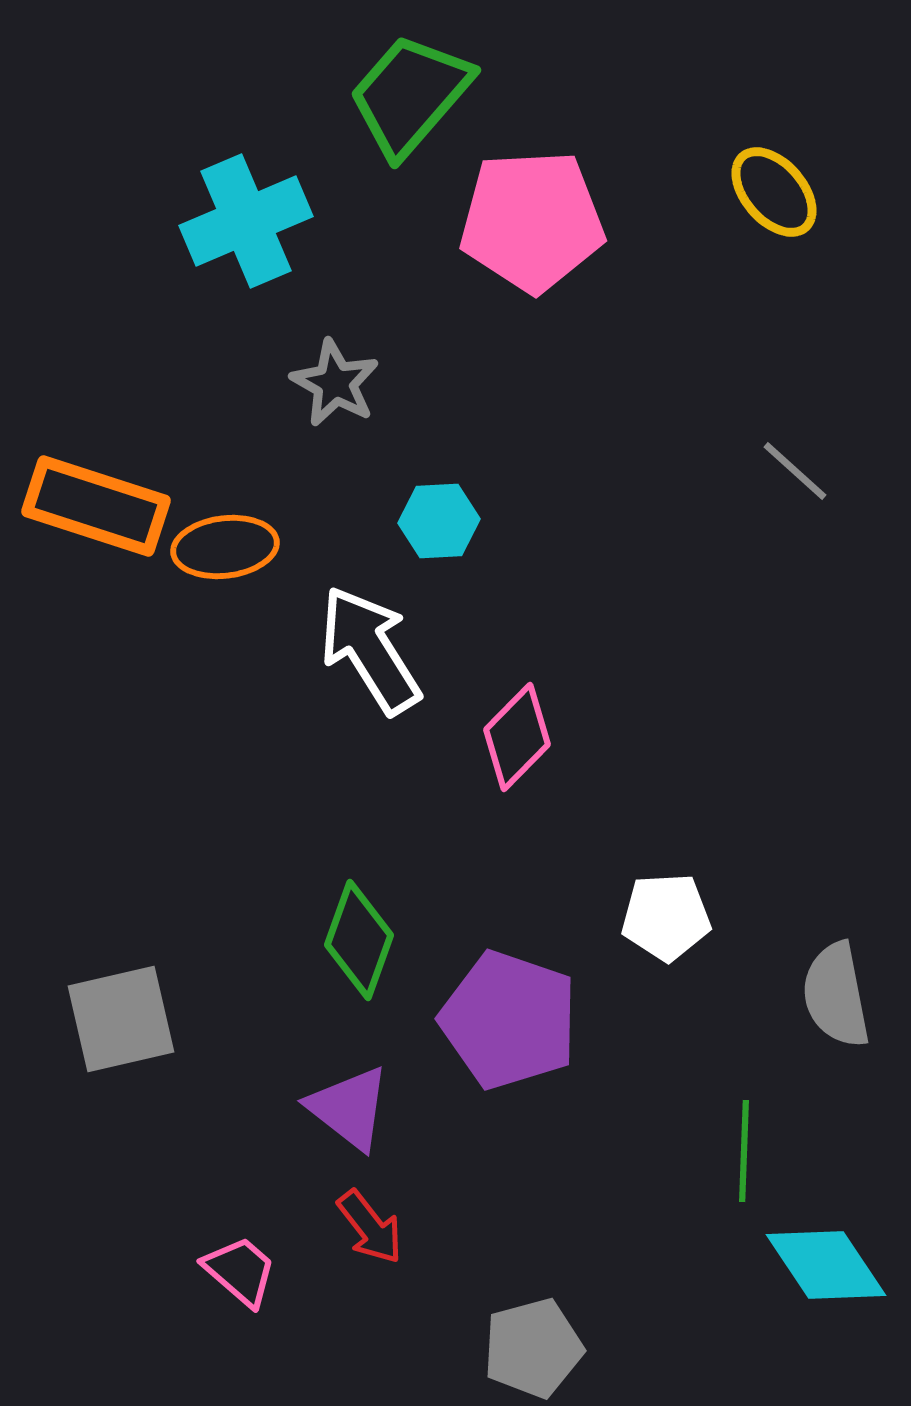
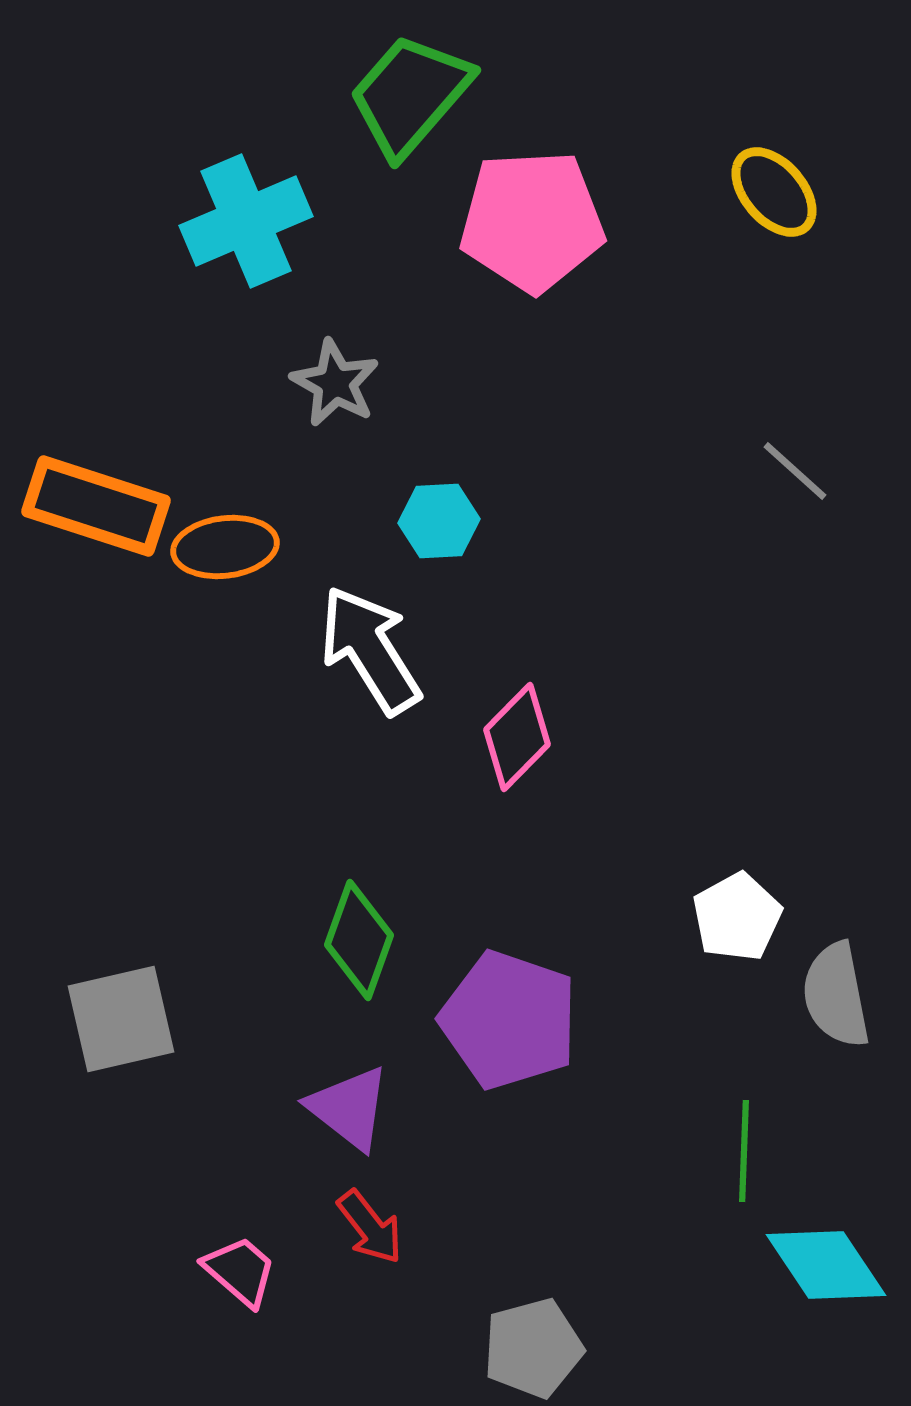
white pentagon: moved 71 px right; rotated 26 degrees counterclockwise
